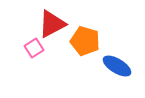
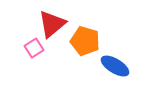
red triangle: rotated 12 degrees counterclockwise
blue ellipse: moved 2 px left
